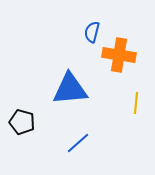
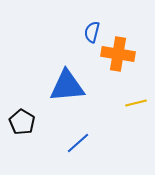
orange cross: moved 1 px left, 1 px up
blue triangle: moved 3 px left, 3 px up
yellow line: rotated 70 degrees clockwise
black pentagon: rotated 15 degrees clockwise
